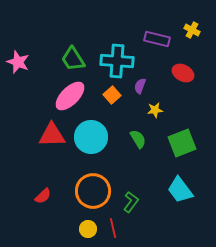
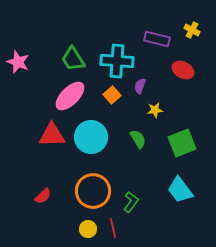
red ellipse: moved 3 px up
